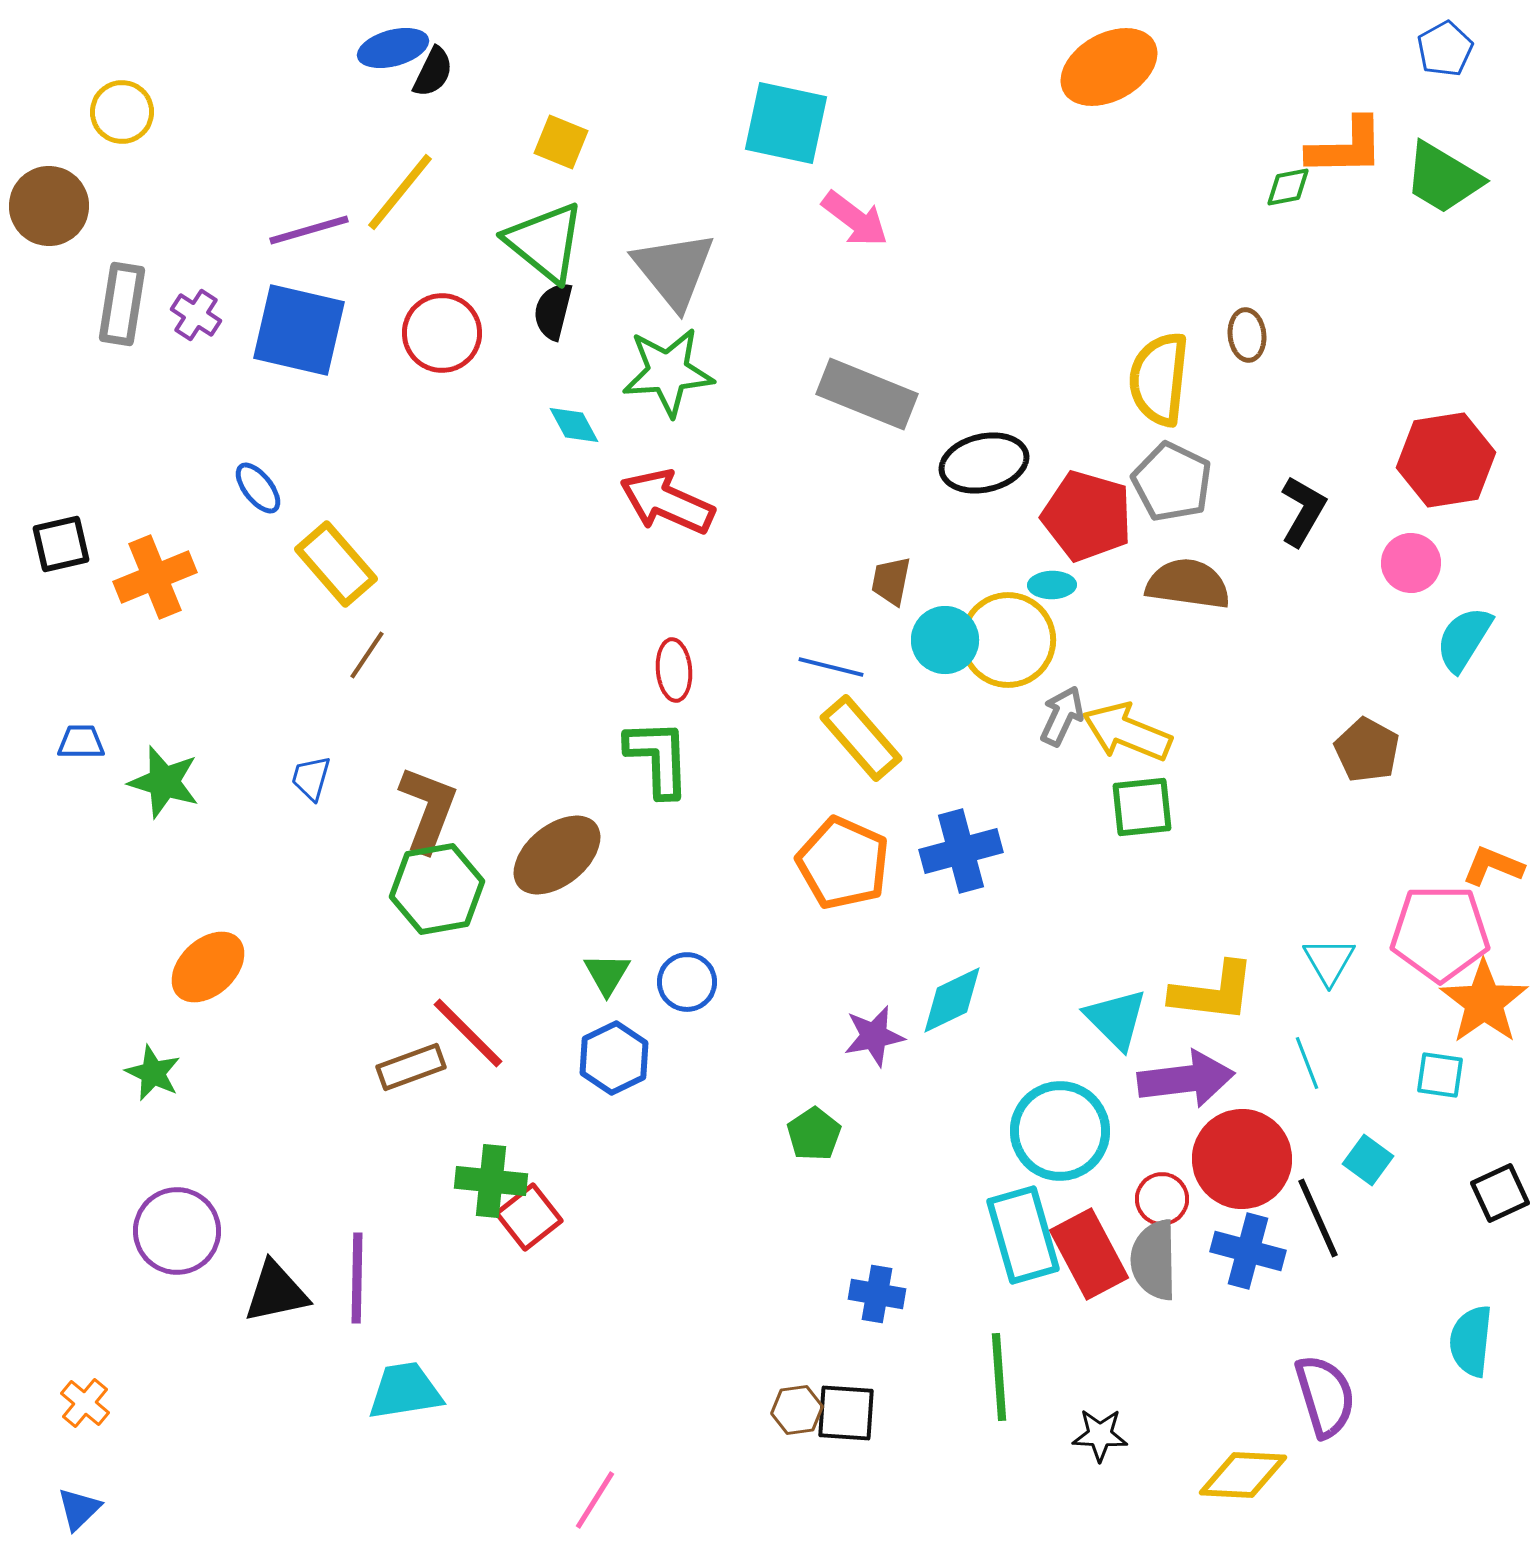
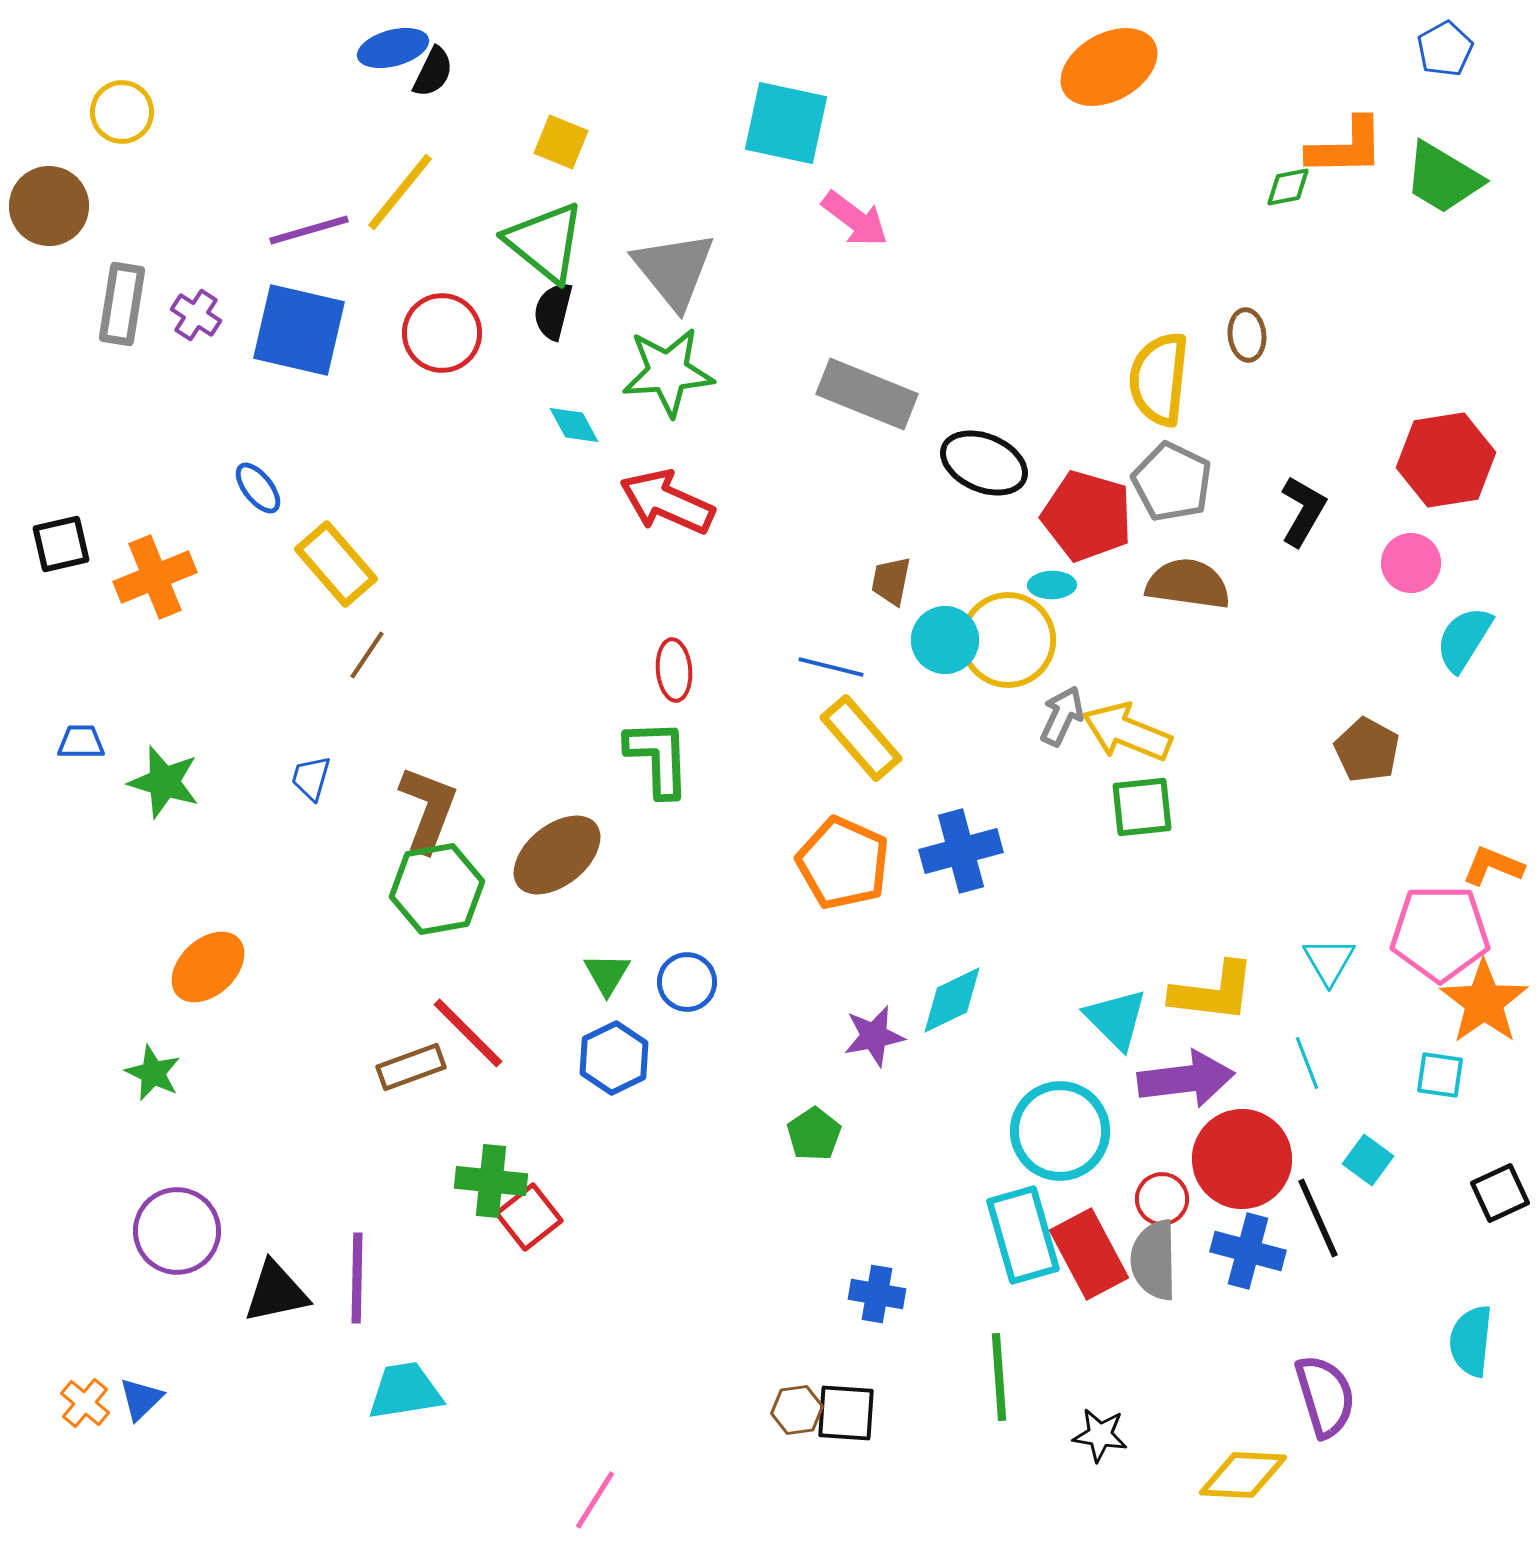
black ellipse at (984, 463): rotated 36 degrees clockwise
black star at (1100, 1435): rotated 6 degrees clockwise
blue triangle at (79, 1509): moved 62 px right, 110 px up
